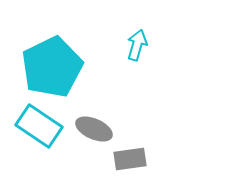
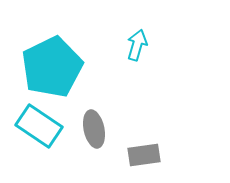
gray ellipse: rotated 54 degrees clockwise
gray rectangle: moved 14 px right, 4 px up
